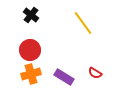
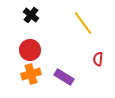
red semicircle: moved 3 px right, 14 px up; rotated 64 degrees clockwise
